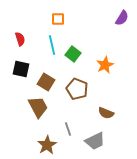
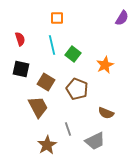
orange square: moved 1 px left, 1 px up
